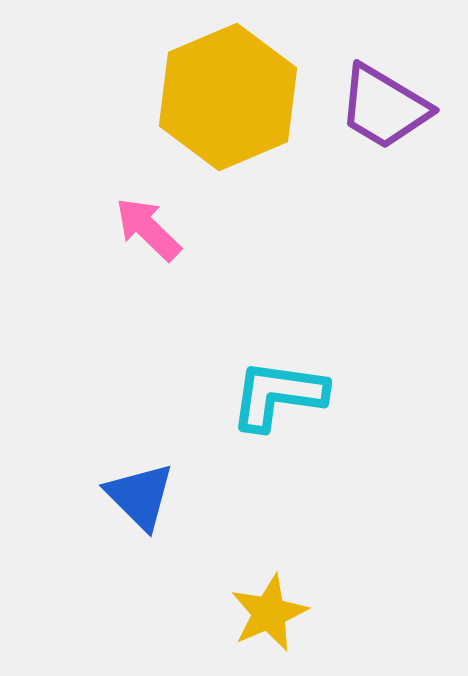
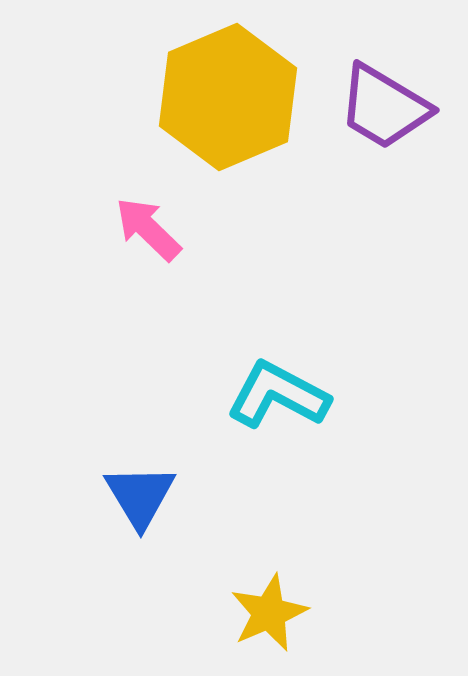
cyan L-shape: rotated 20 degrees clockwise
blue triangle: rotated 14 degrees clockwise
